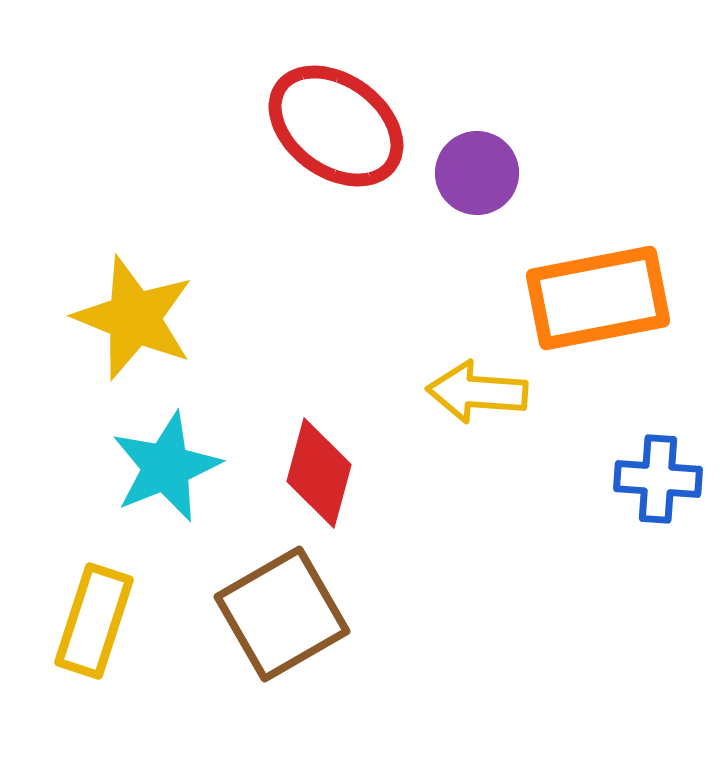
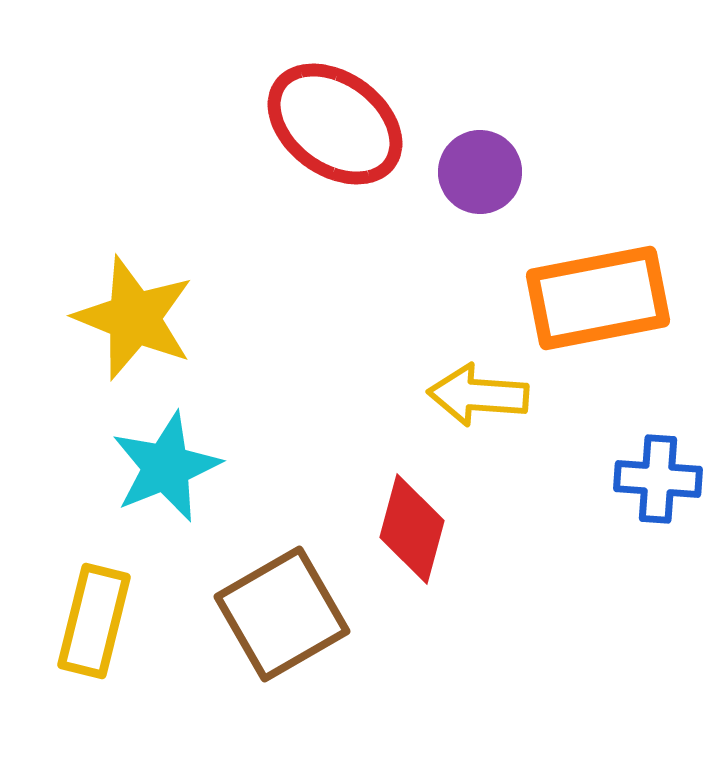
red ellipse: moved 1 px left, 2 px up
purple circle: moved 3 px right, 1 px up
yellow arrow: moved 1 px right, 3 px down
red diamond: moved 93 px right, 56 px down
yellow rectangle: rotated 4 degrees counterclockwise
